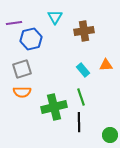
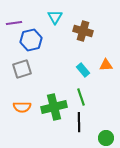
brown cross: moved 1 px left; rotated 24 degrees clockwise
blue hexagon: moved 1 px down
orange semicircle: moved 15 px down
green circle: moved 4 px left, 3 px down
